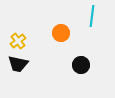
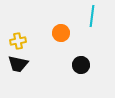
yellow cross: rotated 28 degrees clockwise
